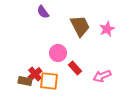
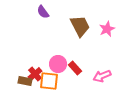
pink circle: moved 11 px down
